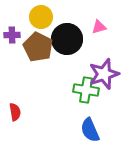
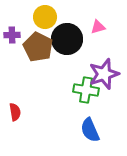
yellow circle: moved 4 px right
pink triangle: moved 1 px left
